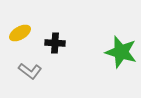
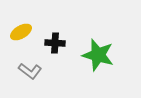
yellow ellipse: moved 1 px right, 1 px up
green star: moved 23 px left, 3 px down
